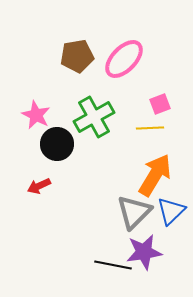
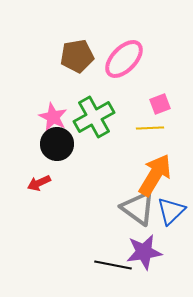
pink star: moved 17 px right, 2 px down
red arrow: moved 3 px up
gray triangle: moved 4 px right, 4 px up; rotated 39 degrees counterclockwise
